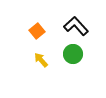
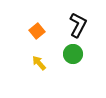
black L-shape: moved 2 px right, 1 px up; rotated 70 degrees clockwise
yellow arrow: moved 2 px left, 3 px down
